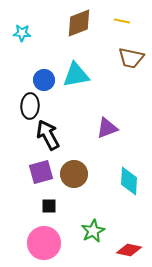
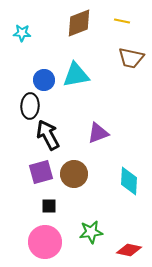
purple triangle: moved 9 px left, 5 px down
green star: moved 2 px left, 1 px down; rotated 20 degrees clockwise
pink circle: moved 1 px right, 1 px up
